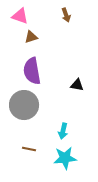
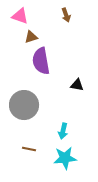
purple semicircle: moved 9 px right, 10 px up
